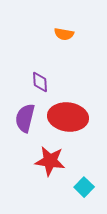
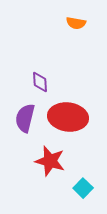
orange semicircle: moved 12 px right, 11 px up
red star: rotated 8 degrees clockwise
cyan square: moved 1 px left, 1 px down
